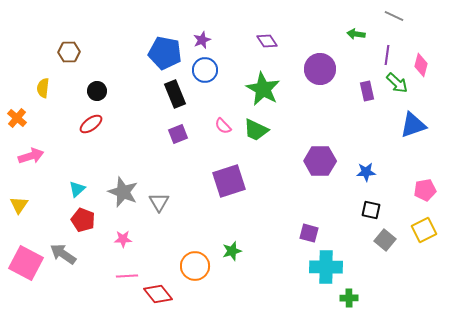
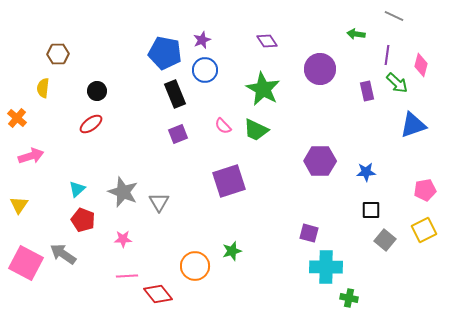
brown hexagon at (69, 52): moved 11 px left, 2 px down
black square at (371, 210): rotated 12 degrees counterclockwise
green cross at (349, 298): rotated 12 degrees clockwise
